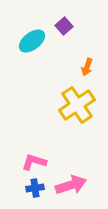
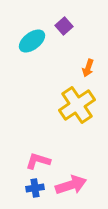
orange arrow: moved 1 px right, 1 px down
pink L-shape: moved 4 px right, 1 px up
